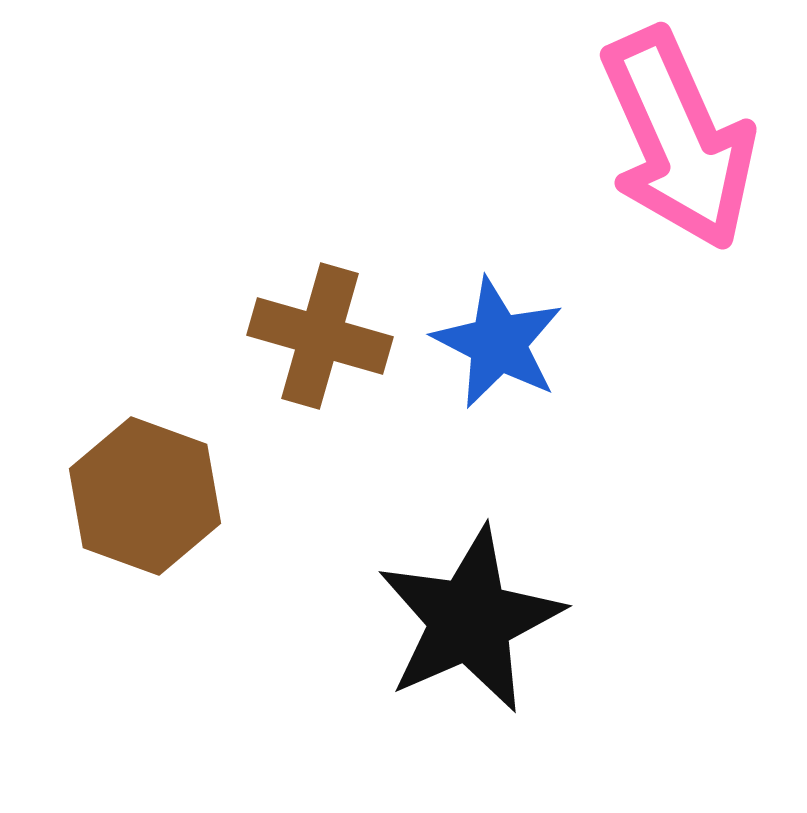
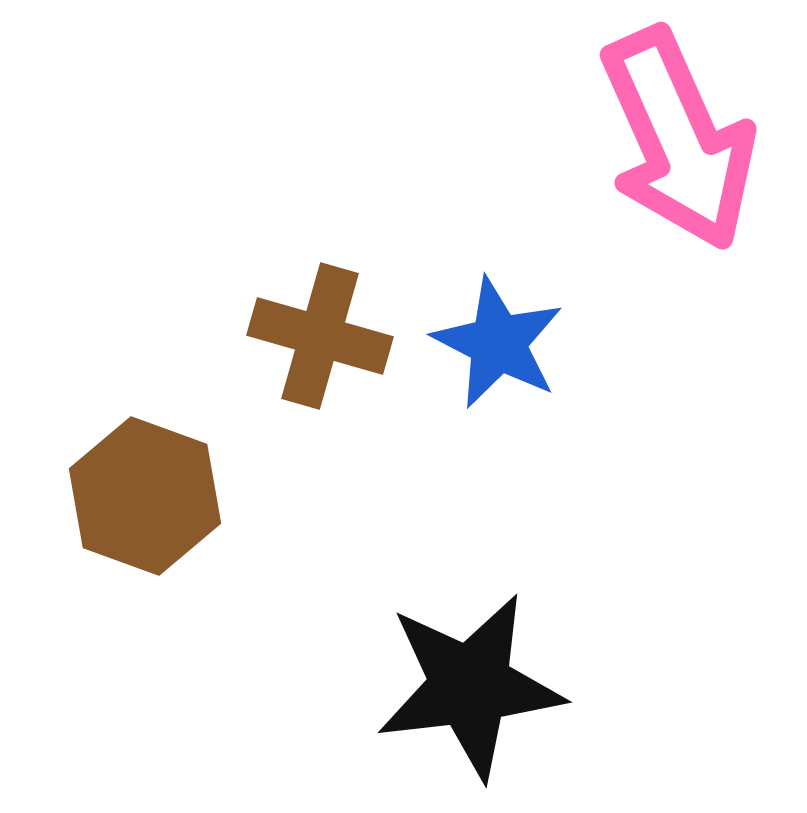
black star: moved 66 px down; rotated 17 degrees clockwise
